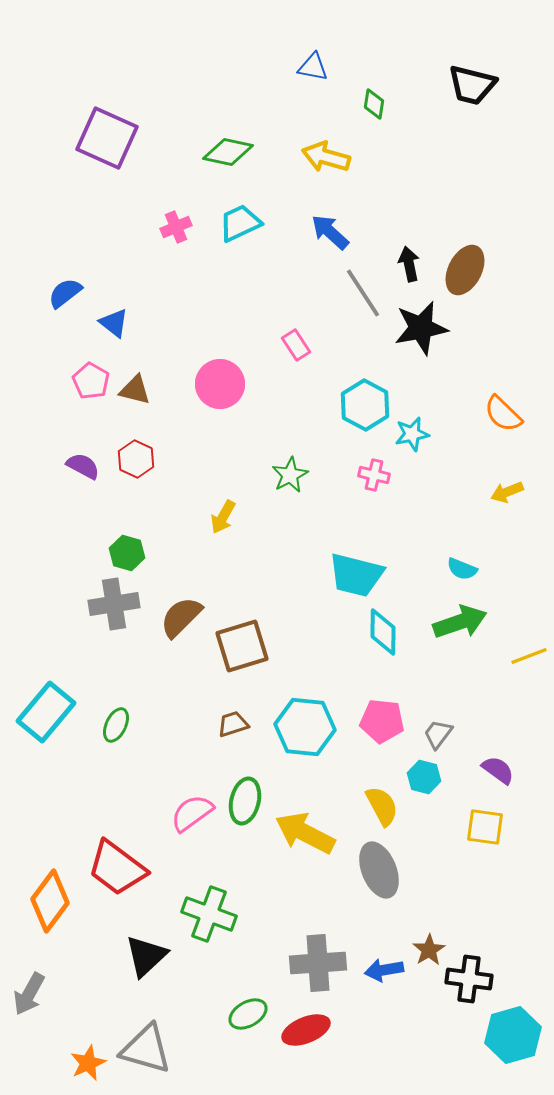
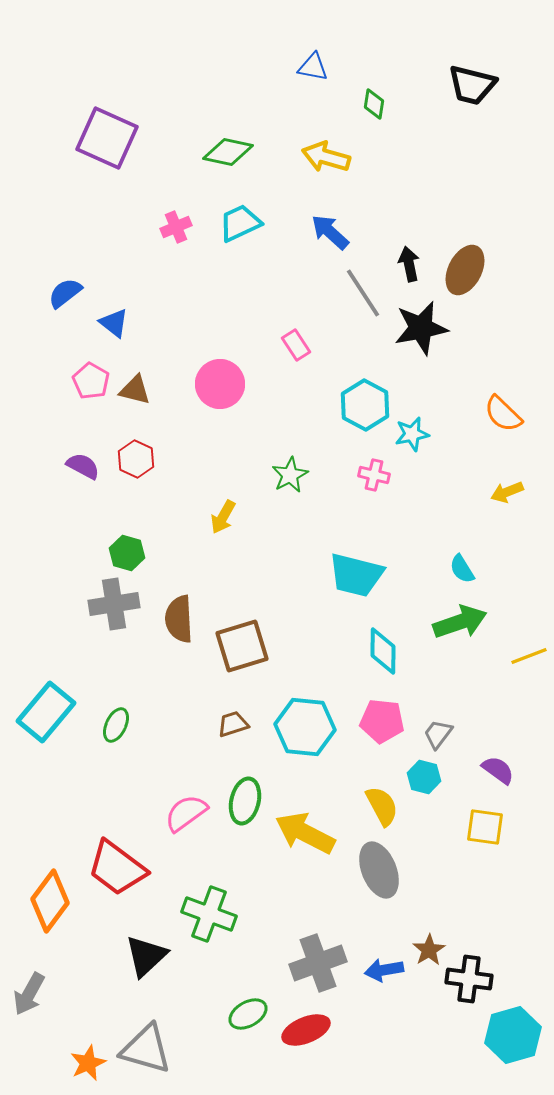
cyan semicircle at (462, 569): rotated 36 degrees clockwise
brown semicircle at (181, 617): moved 2 px left, 2 px down; rotated 48 degrees counterclockwise
cyan diamond at (383, 632): moved 19 px down
pink semicircle at (192, 813): moved 6 px left
gray cross at (318, 963): rotated 16 degrees counterclockwise
